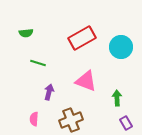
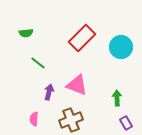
red rectangle: rotated 16 degrees counterclockwise
green line: rotated 21 degrees clockwise
pink triangle: moved 9 px left, 4 px down
